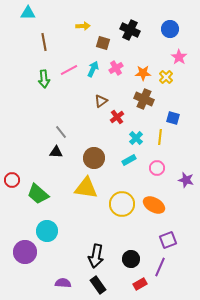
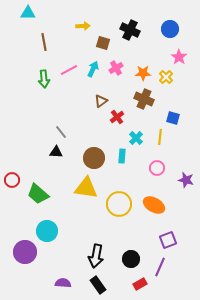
cyan rectangle: moved 7 px left, 4 px up; rotated 56 degrees counterclockwise
yellow circle: moved 3 px left
